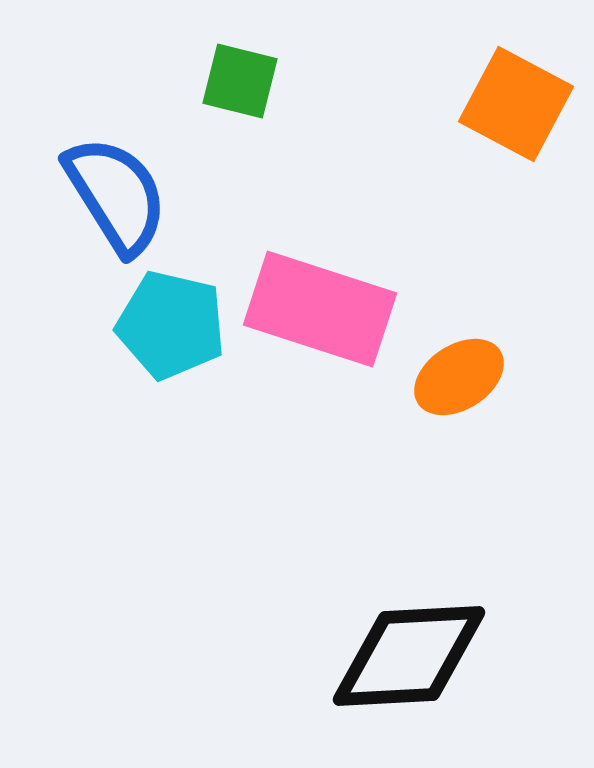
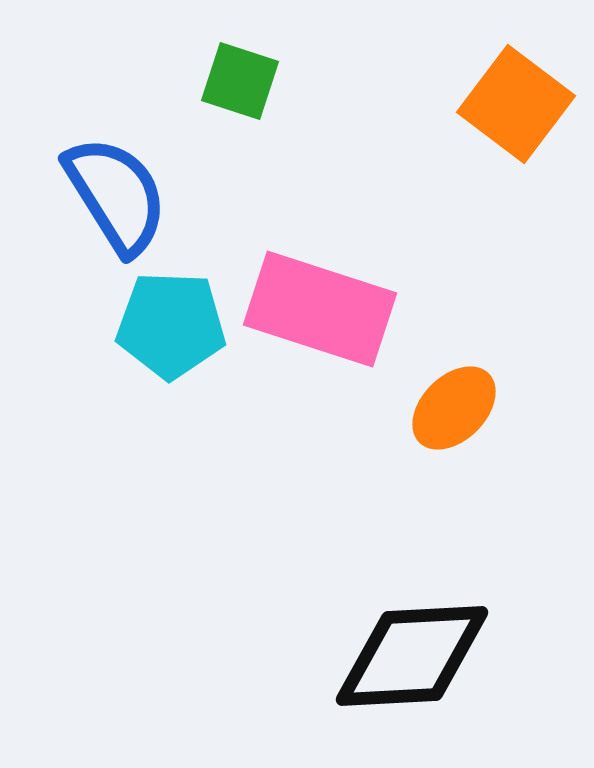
green square: rotated 4 degrees clockwise
orange square: rotated 9 degrees clockwise
cyan pentagon: rotated 11 degrees counterclockwise
orange ellipse: moved 5 px left, 31 px down; rotated 12 degrees counterclockwise
black diamond: moved 3 px right
